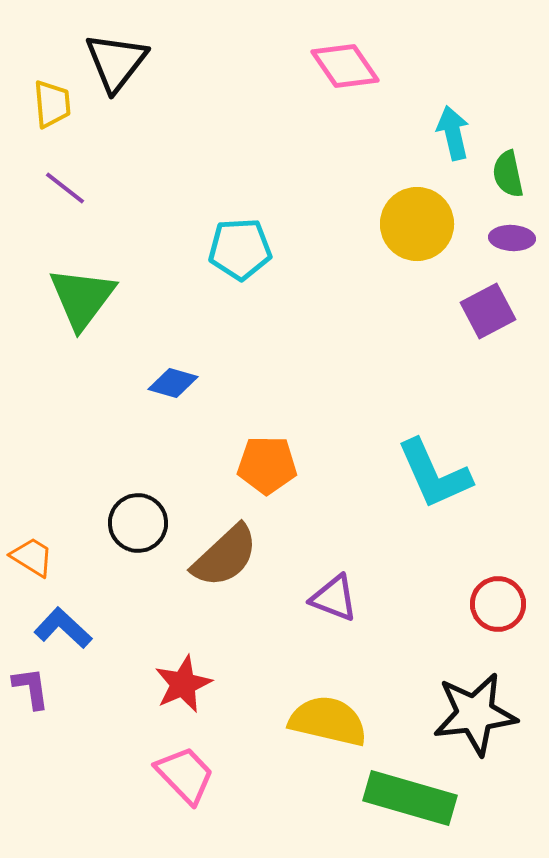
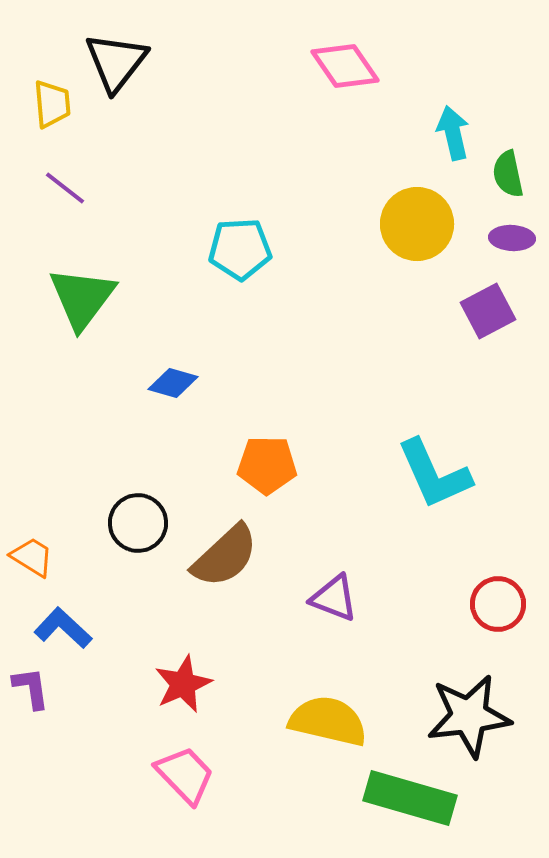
black star: moved 6 px left, 2 px down
